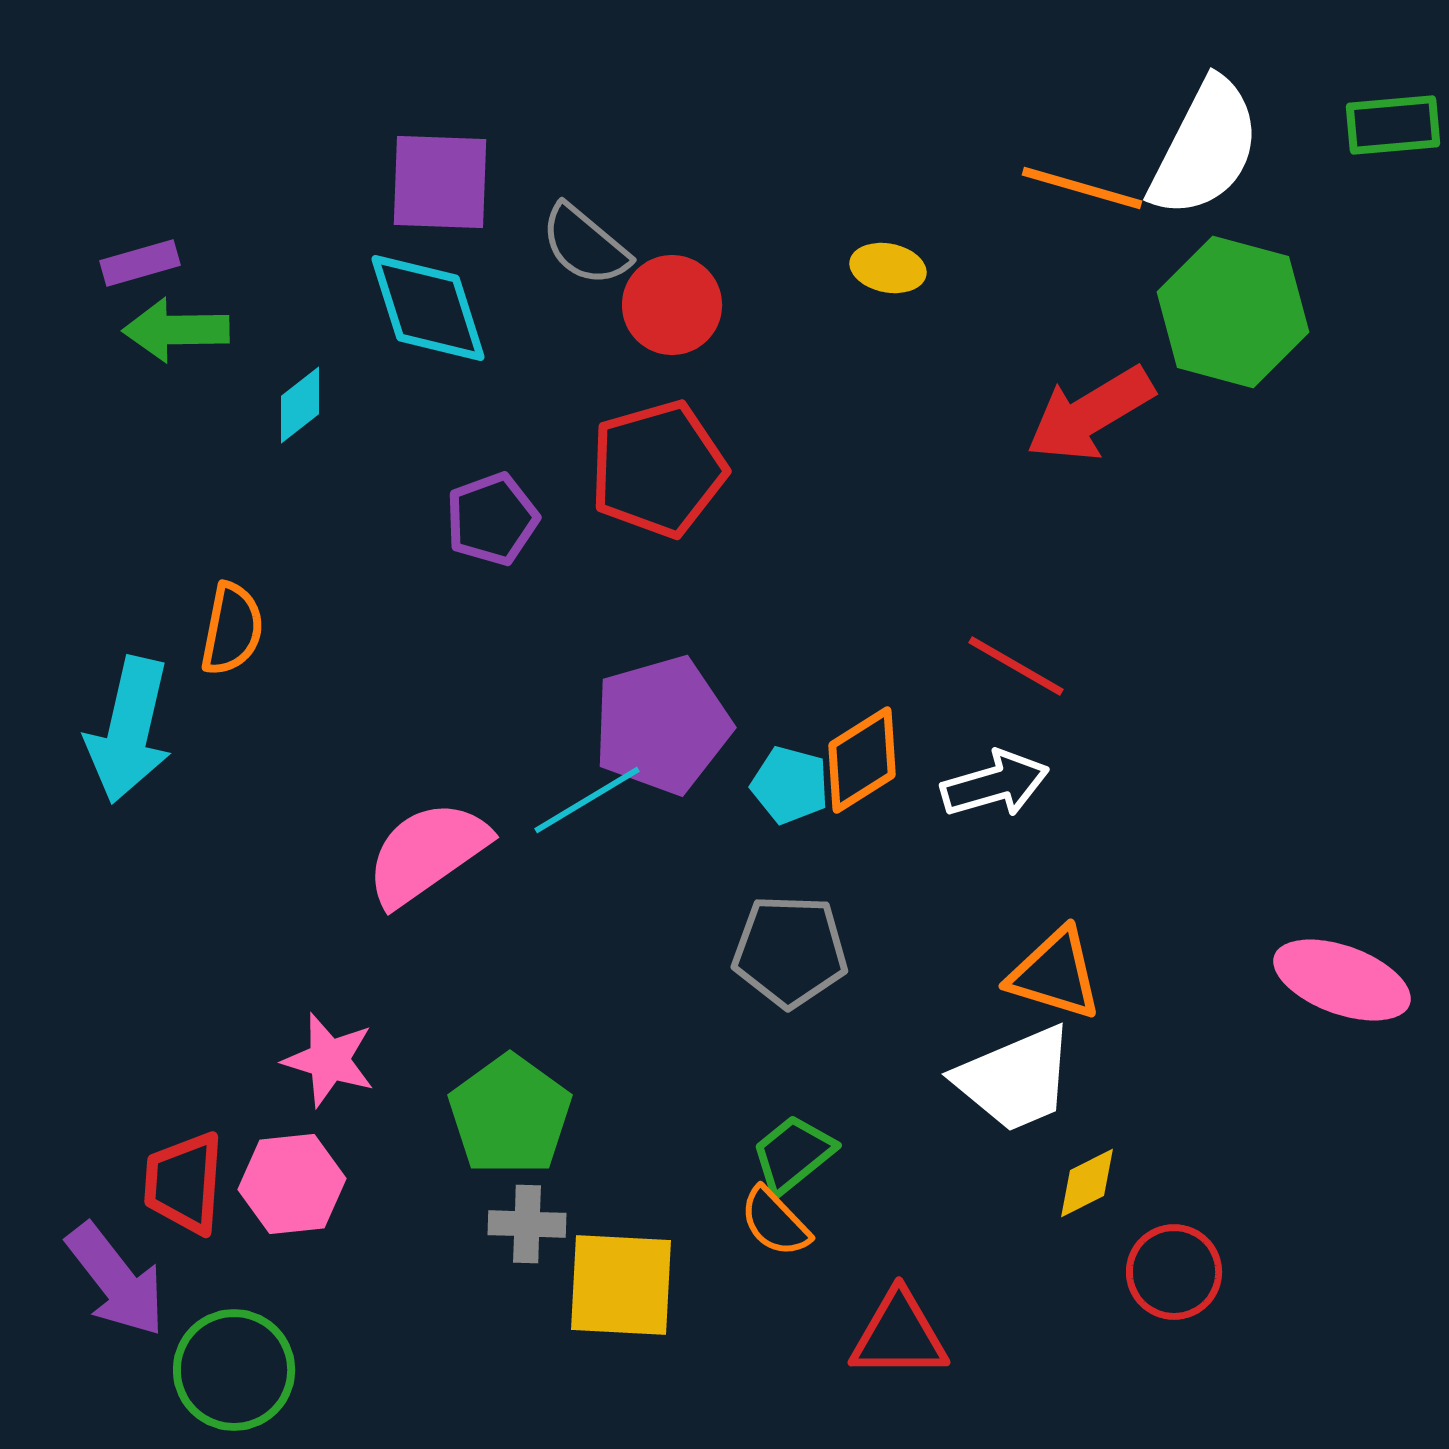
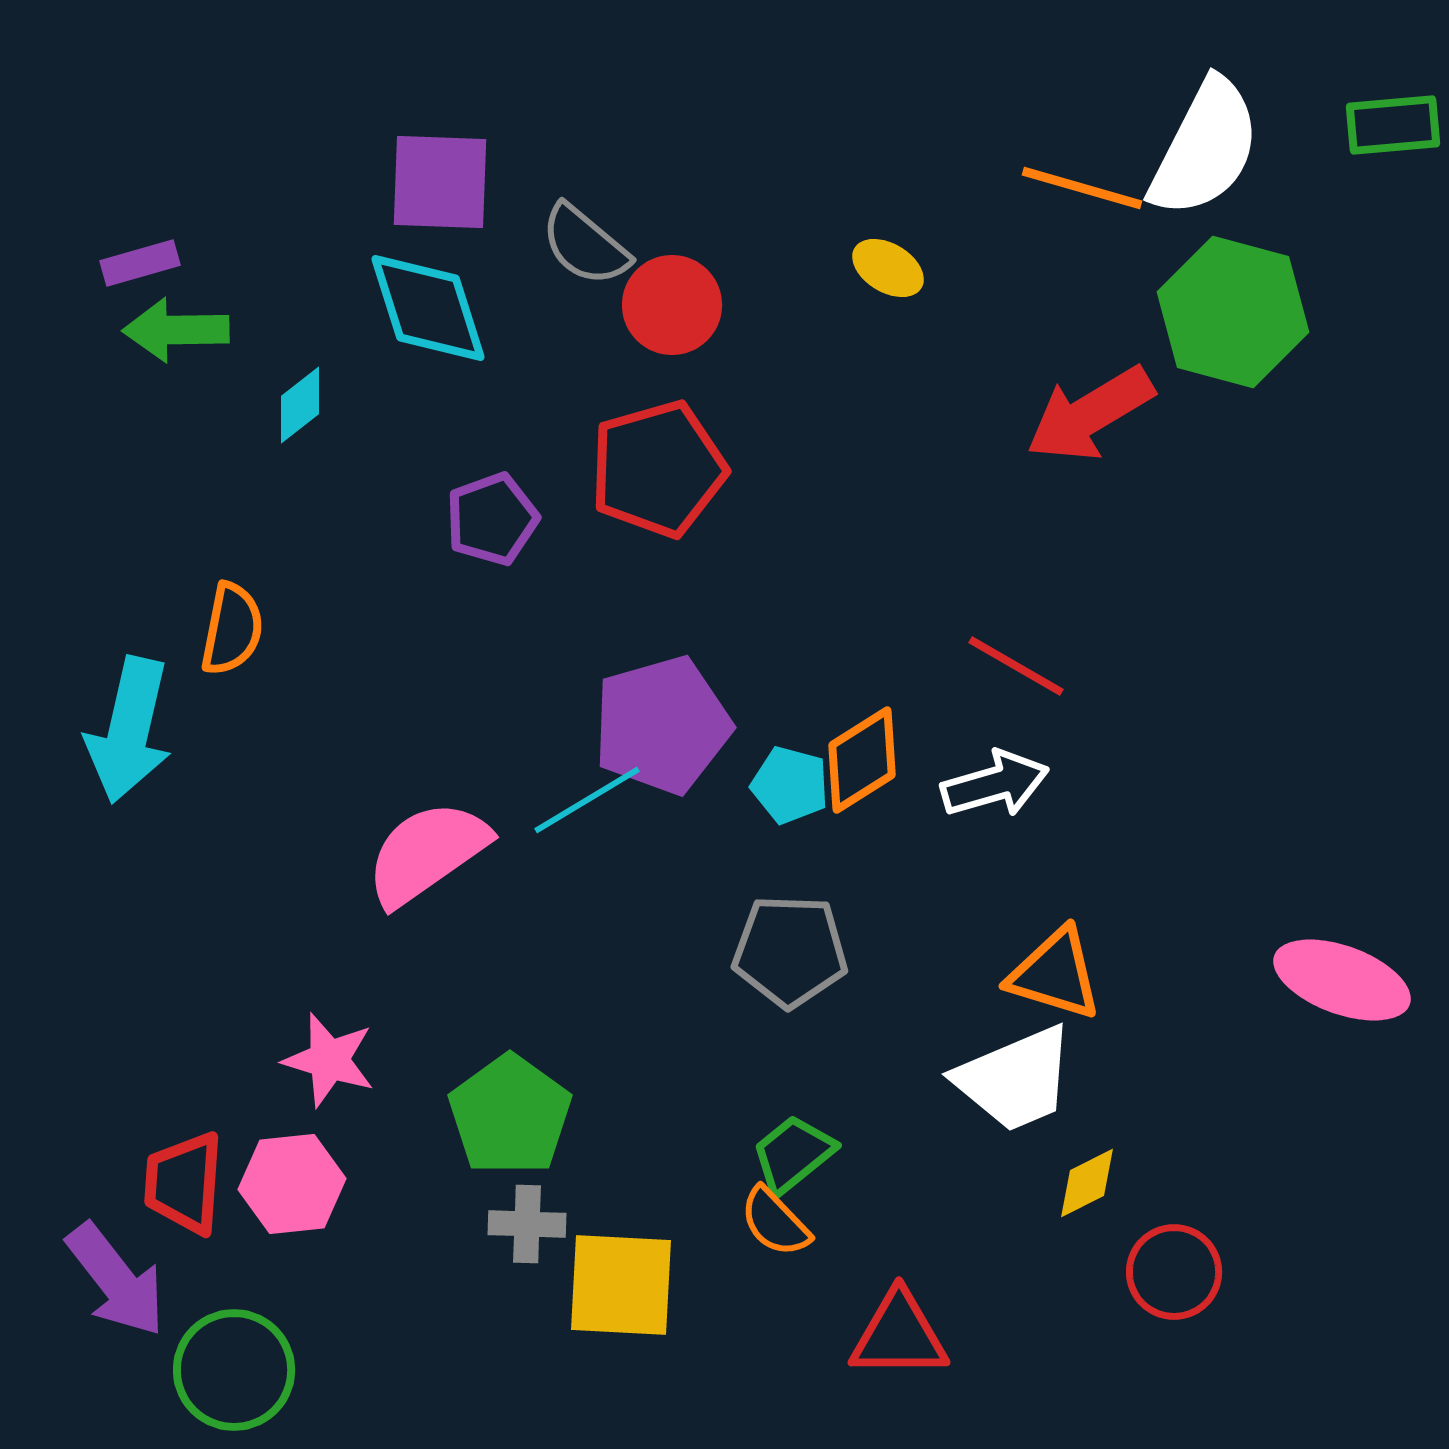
yellow ellipse at (888, 268): rotated 20 degrees clockwise
